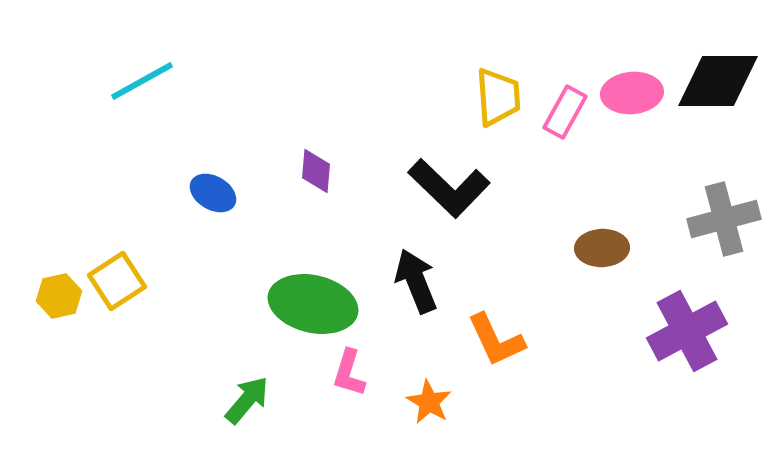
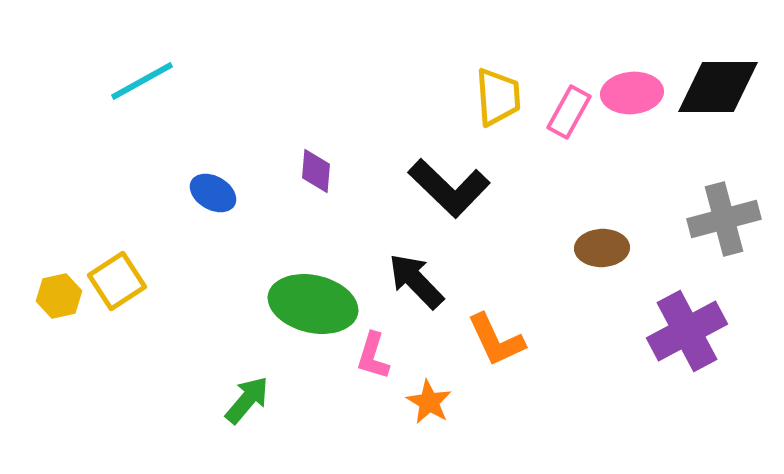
black diamond: moved 6 px down
pink rectangle: moved 4 px right
black arrow: rotated 22 degrees counterclockwise
pink L-shape: moved 24 px right, 17 px up
